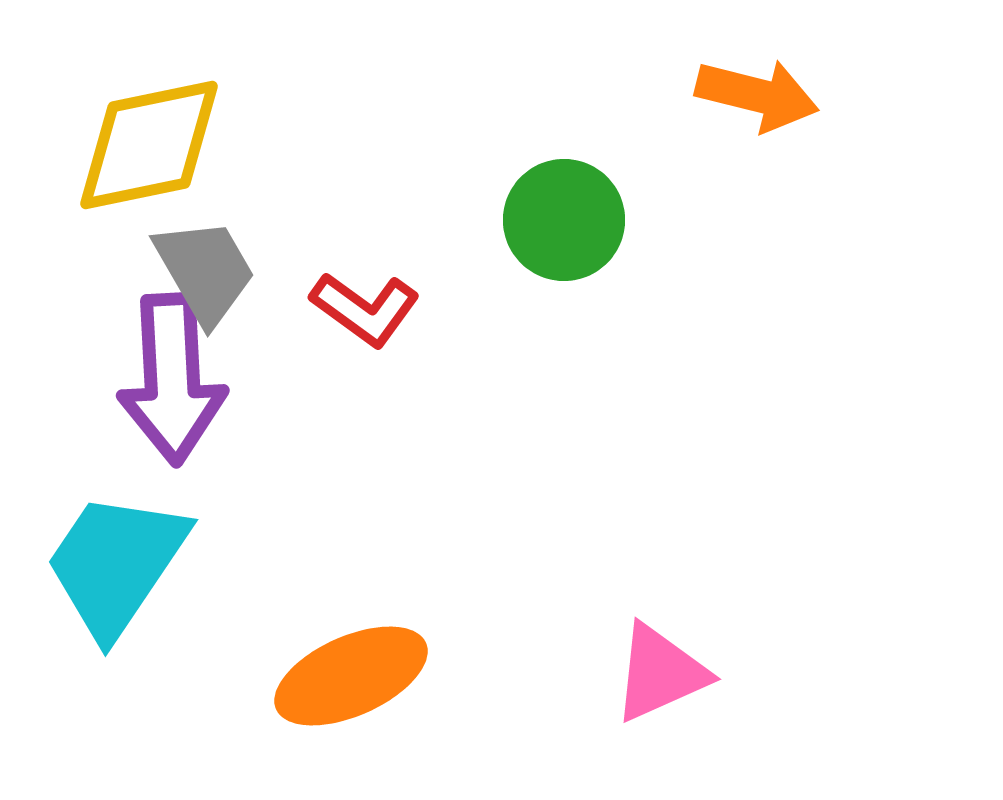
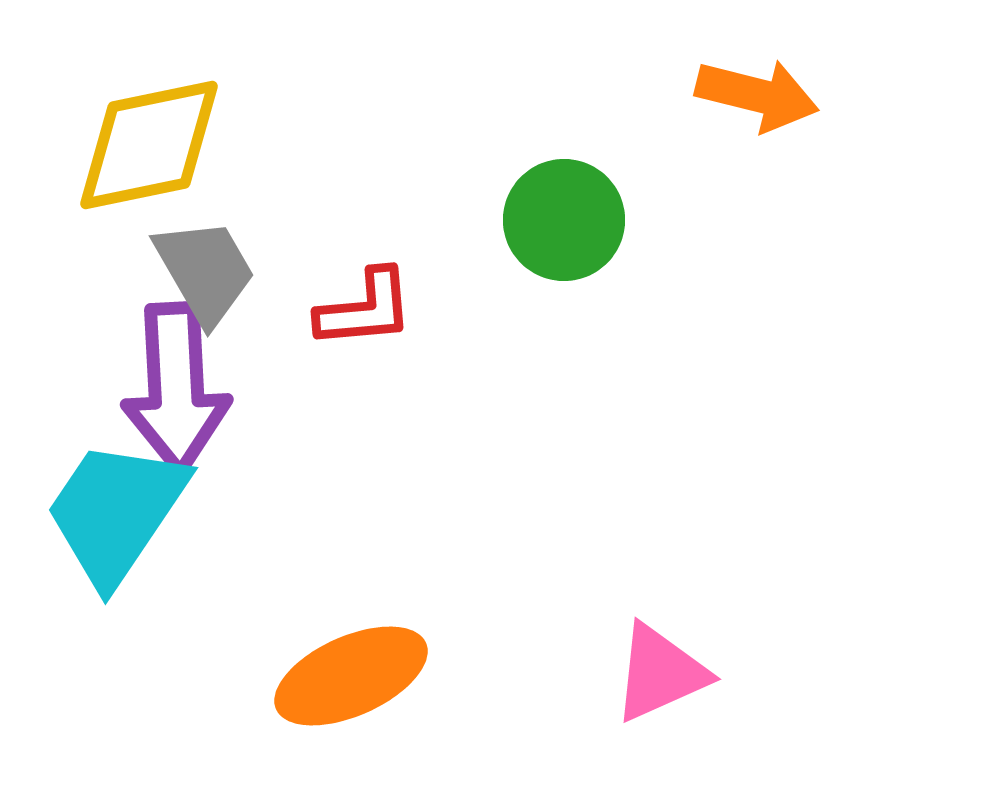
red L-shape: rotated 41 degrees counterclockwise
purple arrow: moved 4 px right, 9 px down
cyan trapezoid: moved 52 px up
